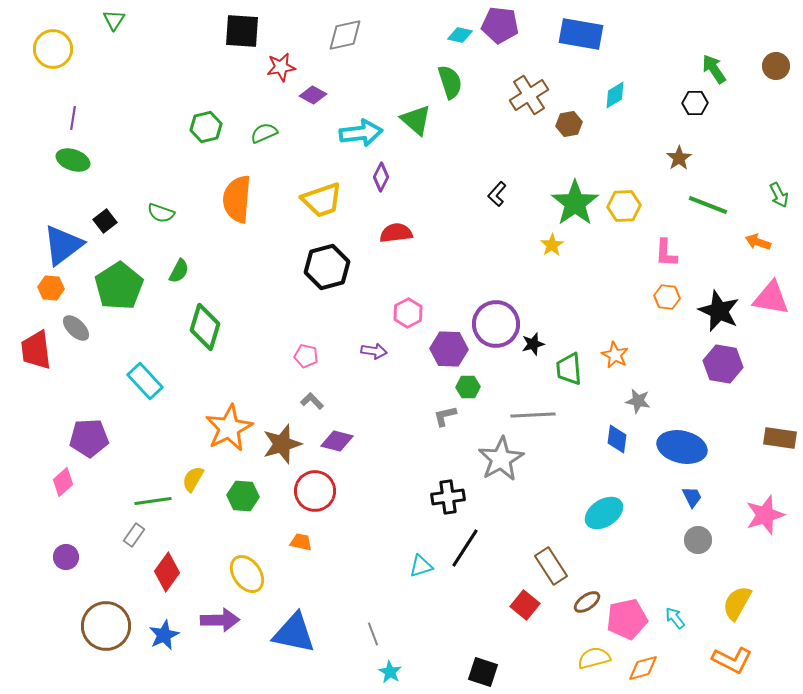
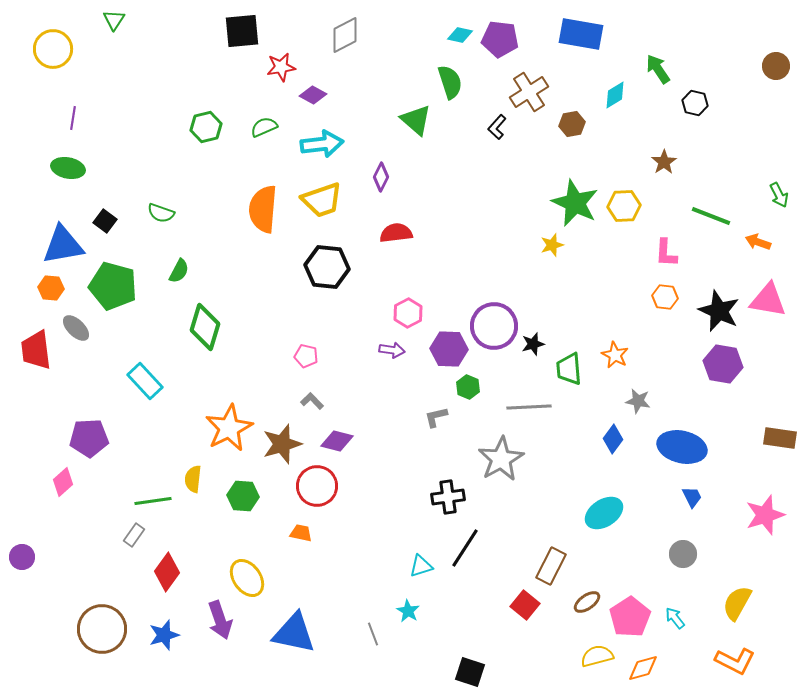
purple pentagon at (500, 25): moved 14 px down
black square at (242, 31): rotated 9 degrees counterclockwise
gray diamond at (345, 35): rotated 15 degrees counterclockwise
green arrow at (714, 69): moved 56 px left
brown cross at (529, 95): moved 3 px up
black hexagon at (695, 103): rotated 15 degrees clockwise
brown hexagon at (569, 124): moved 3 px right
green semicircle at (264, 133): moved 6 px up
cyan arrow at (361, 133): moved 39 px left, 11 px down
brown star at (679, 158): moved 15 px left, 4 px down
green ellipse at (73, 160): moved 5 px left, 8 px down; rotated 8 degrees counterclockwise
black L-shape at (497, 194): moved 67 px up
orange semicircle at (237, 199): moved 26 px right, 10 px down
green star at (575, 203): rotated 12 degrees counterclockwise
green line at (708, 205): moved 3 px right, 11 px down
black square at (105, 221): rotated 15 degrees counterclockwise
blue triangle at (63, 245): rotated 27 degrees clockwise
yellow star at (552, 245): rotated 15 degrees clockwise
black hexagon at (327, 267): rotated 21 degrees clockwise
green pentagon at (119, 286): moved 6 px left; rotated 24 degrees counterclockwise
orange hexagon at (667, 297): moved 2 px left
pink triangle at (771, 298): moved 3 px left, 2 px down
purple circle at (496, 324): moved 2 px left, 2 px down
purple arrow at (374, 351): moved 18 px right, 1 px up
green hexagon at (468, 387): rotated 25 degrees clockwise
gray line at (533, 415): moved 4 px left, 8 px up
gray L-shape at (445, 416): moved 9 px left, 1 px down
blue diamond at (617, 439): moved 4 px left; rotated 28 degrees clockwise
yellow semicircle at (193, 479): rotated 24 degrees counterclockwise
red circle at (315, 491): moved 2 px right, 5 px up
gray circle at (698, 540): moved 15 px left, 14 px down
orange trapezoid at (301, 542): moved 9 px up
purple circle at (66, 557): moved 44 px left
brown rectangle at (551, 566): rotated 60 degrees clockwise
yellow ellipse at (247, 574): moved 4 px down
pink pentagon at (627, 619): moved 3 px right, 2 px up; rotated 21 degrees counterclockwise
purple arrow at (220, 620): rotated 72 degrees clockwise
brown circle at (106, 626): moved 4 px left, 3 px down
blue star at (164, 635): rotated 8 degrees clockwise
yellow semicircle at (594, 658): moved 3 px right, 2 px up
orange L-shape at (732, 660): moved 3 px right, 1 px down
cyan star at (390, 672): moved 18 px right, 61 px up
black square at (483, 672): moved 13 px left
